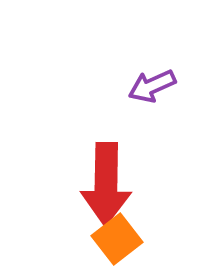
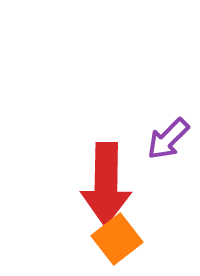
purple arrow: moved 16 px right, 53 px down; rotated 21 degrees counterclockwise
